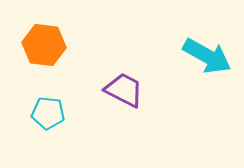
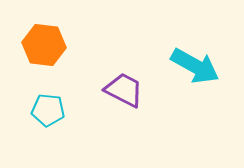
cyan arrow: moved 12 px left, 10 px down
cyan pentagon: moved 3 px up
